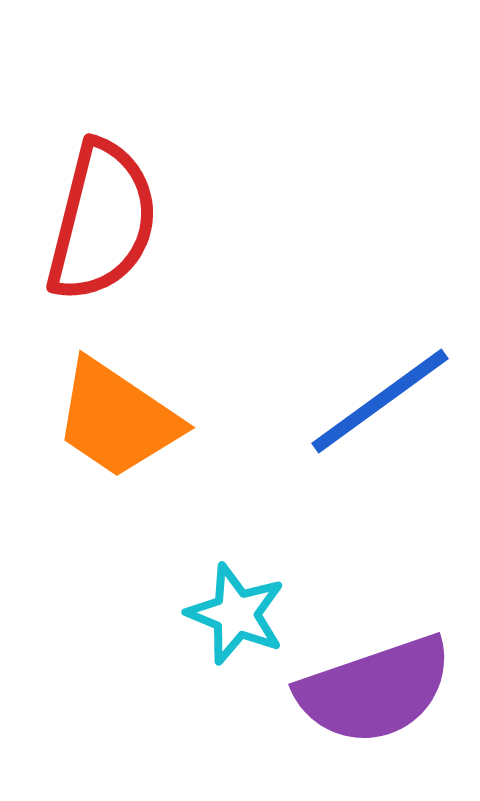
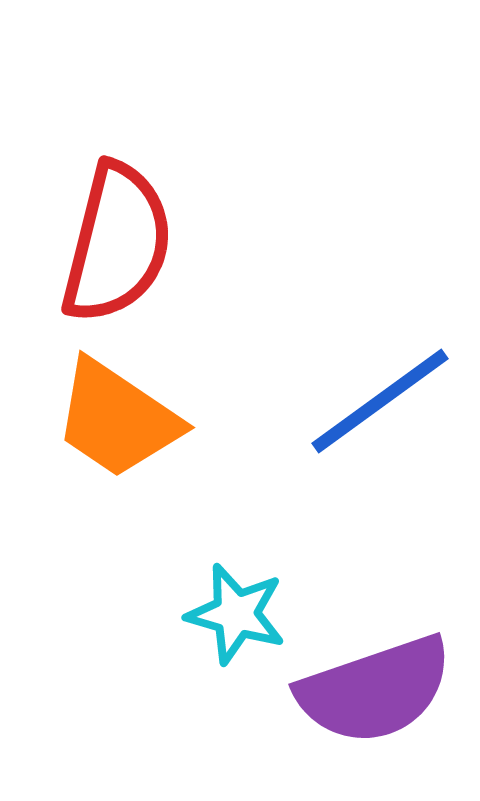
red semicircle: moved 15 px right, 22 px down
cyan star: rotated 6 degrees counterclockwise
